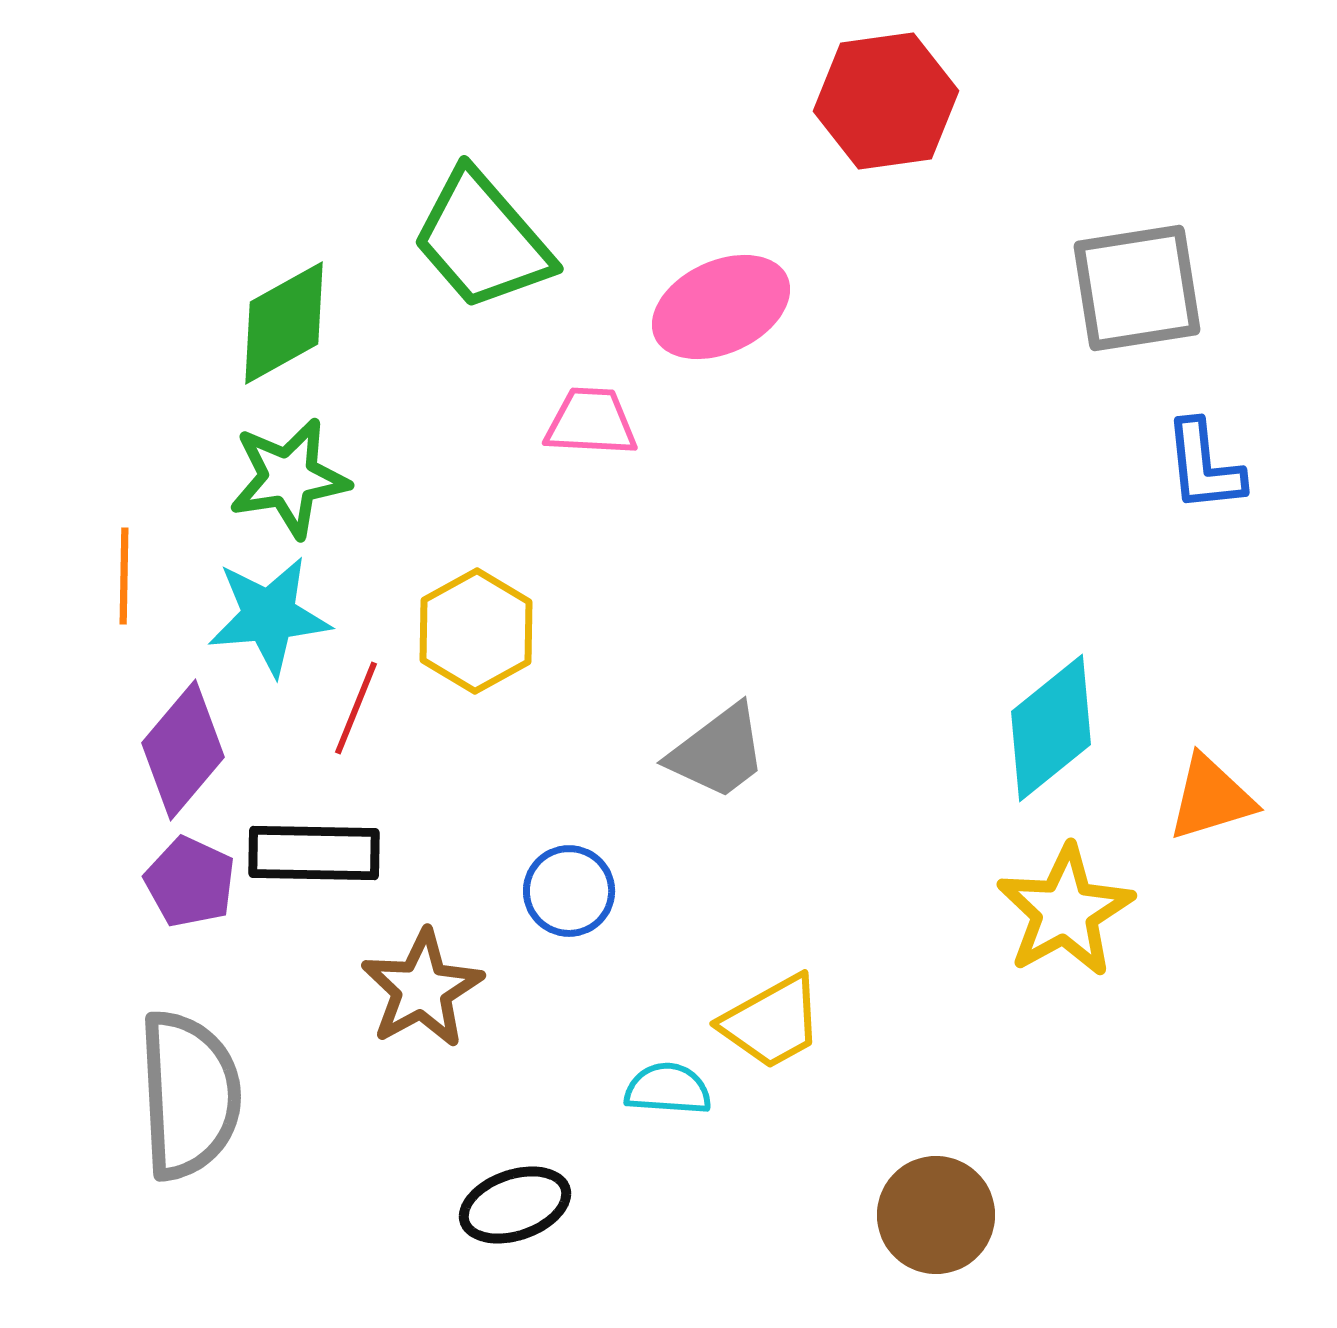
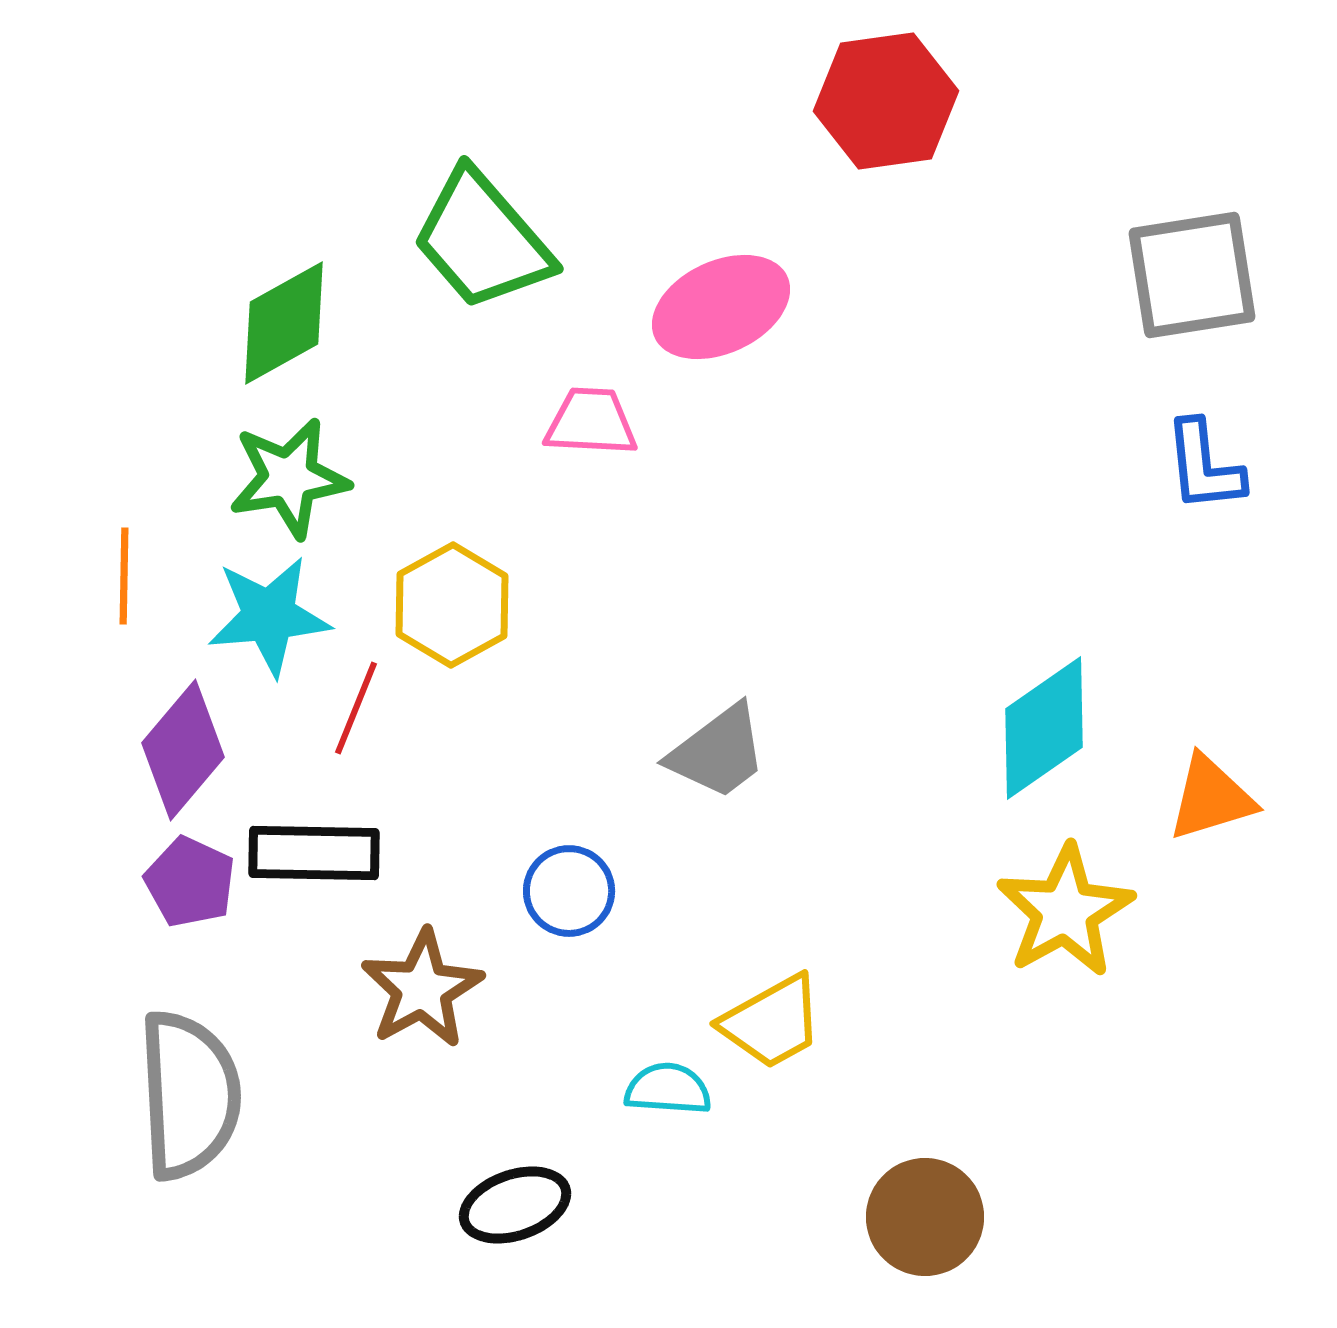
gray square: moved 55 px right, 13 px up
yellow hexagon: moved 24 px left, 26 px up
cyan diamond: moved 7 px left; rotated 4 degrees clockwise
brown circle: moved 11 px left, 2 px down
